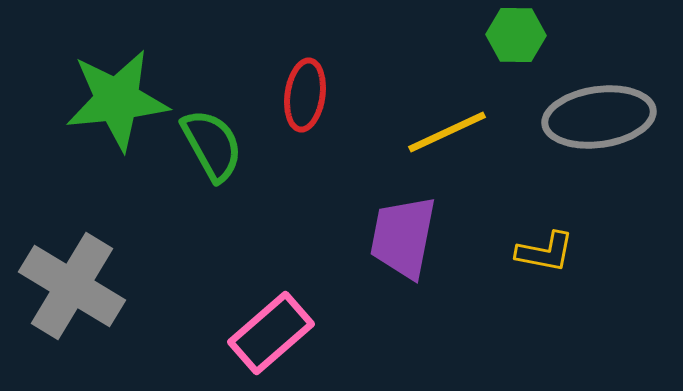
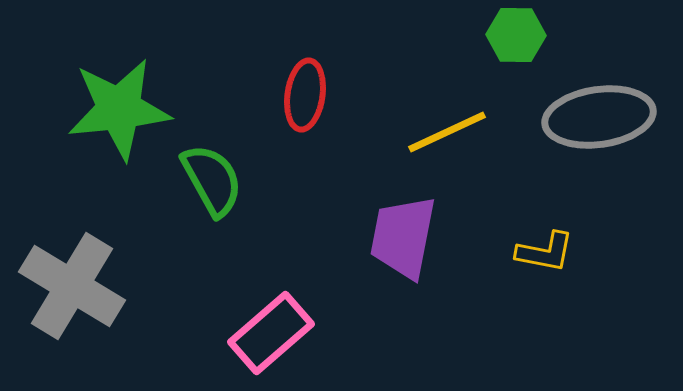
green star: moved 2 px right, 9 px down
green semicircle: moved 35 px down
